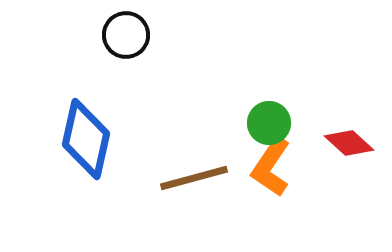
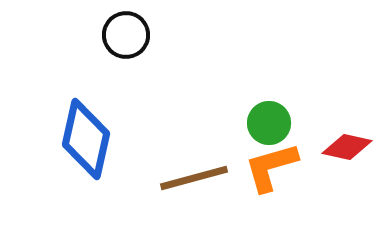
red diamond: moved 2 px left, 4 px down; rotated 30 degrees counterclockwise
orange L-shape: rotated 40 degrees clockwise
